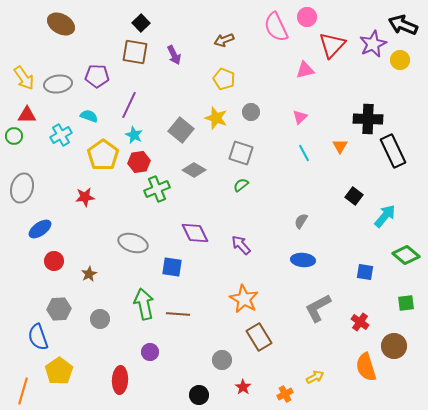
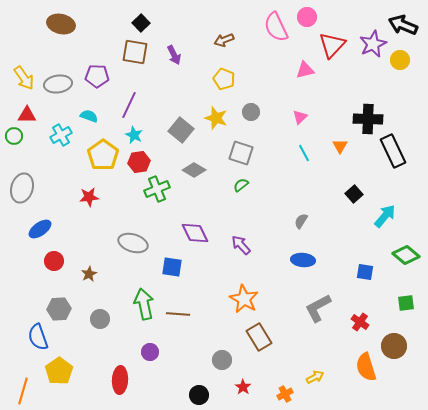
brown ellipse at (61, 24): rotated 16 degrees counterclockwise
black square at (354, 196): moved 2 px up; rotated 12 degrees clockwise
red star at (85, 197): moved 4 px right
